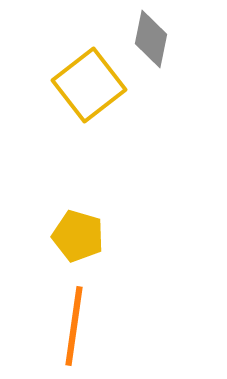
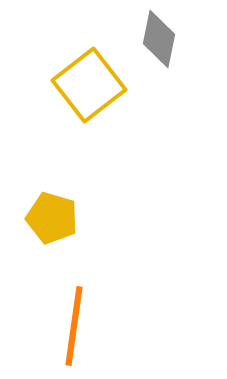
gray diamond: moved 8 px right
yellow pentagon: moved 26 px left, 18 px up
